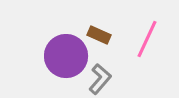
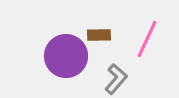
brown rectangle: rotated 25 degrees counterclockwise
gray L-shape: moved 16 px right
